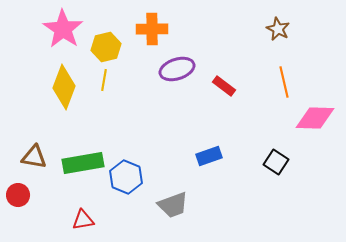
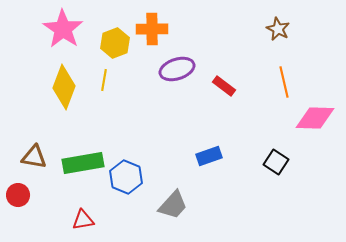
yellow hexagon: moved 9 px right, 4 px up; rotated 8 degrees counterclockwise
gray trapezoid: rotated 28 degrees counterclockwise
